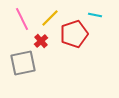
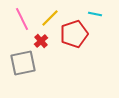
cyan line: moved 1 px up
